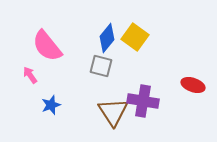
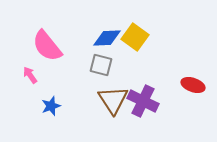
blue diamond: rotated 48 degrees clockwise
gray square: moved 1 px up
purple cross: rotated 16 degrees clockwise
blue star: moved 1 px down
brown triangle: moved 12 px up
